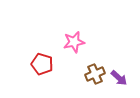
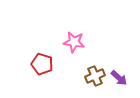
pink star: rotated 20 degrees clockwise
brown cross: moved 2 px down
